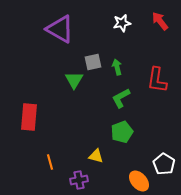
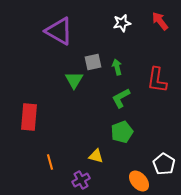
purple triangle: moved 1 px left, 2 px down
purple cross: moved 2 px right; rotated 18 degrees counterclockwise
